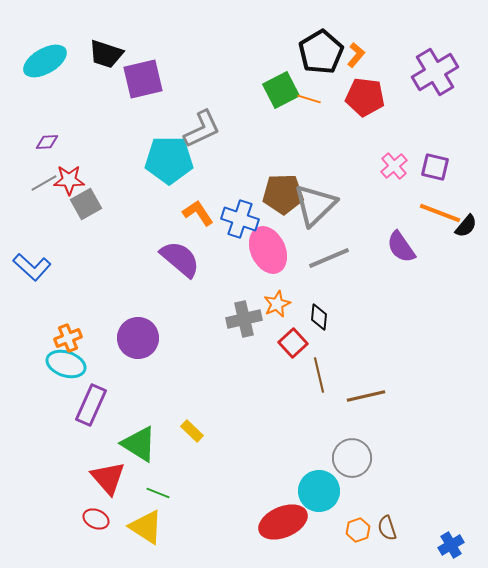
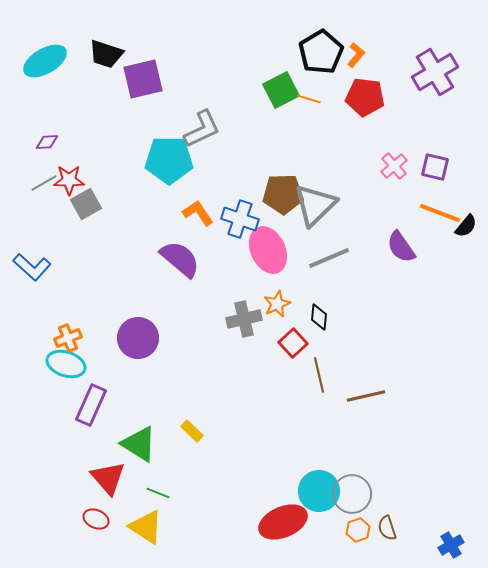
gray circle at (352, 458): moved 36 px down
